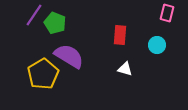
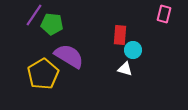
pink rectangle: moved 3 px left, 1 px down
green pentagon: moved 3 px left, 1 px down; rotated 15 degrees counterclockwise
cyan circle: moved 24 px left, 5 px down
